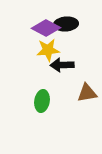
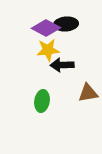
brown triangle: moved 1 px right
